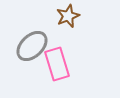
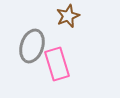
gray ellipse: rotated 28 degrees counterclockwise
